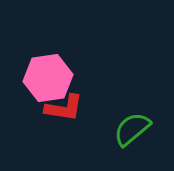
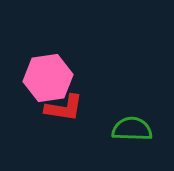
green semicircle: rotated 42 degrees clockwise
